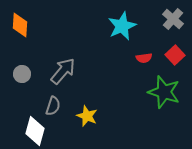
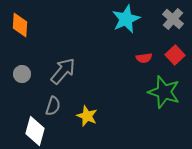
cyan star: moved 4 px right, 7 px up
